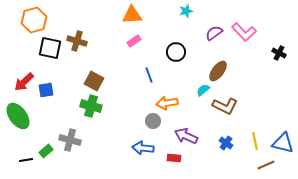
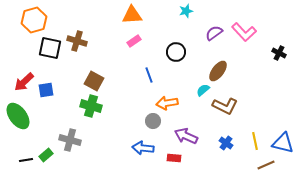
green rectangle: moved 4 px down
